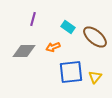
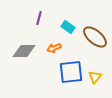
purple line: moved 6 px right, 1 px up
orange arrow: moved 1 px right, 1 px down
